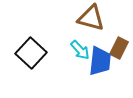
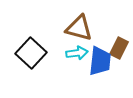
brown triangle: moved 12 px left, 10 px down
cyan arrow: moved 3 px left, 3 px down; rotated 55 degrees counterclockwise
